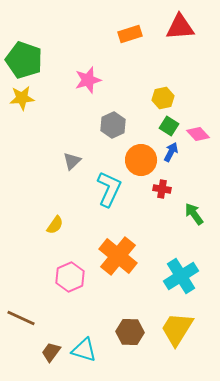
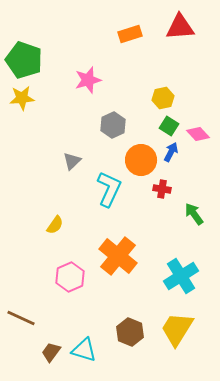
brown hexagon: rotated 20 degrees clockwise
